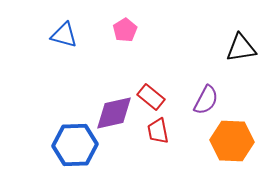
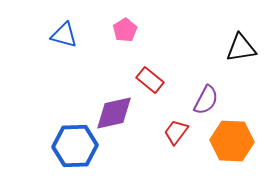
red rectangle: moved 1 px left, 17 px up
red trapezoid: moved 18 px right, 1 px down; rotated 48 degrees clockwise
blue hexagon: moved 1 px down
